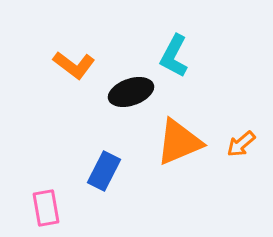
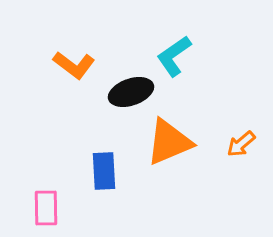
cyan L-shape: rotated 27 degrees clockwise
orange triangle: moved 10 px left
blue rectangle: rotated 30 degrees counterclockwise
pink rectangle: rotated 9 degrees clockwise
